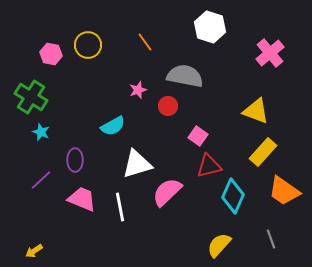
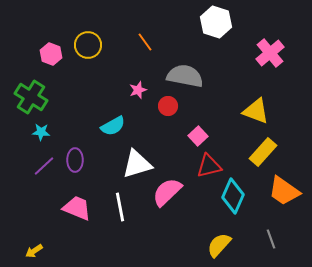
white hexagon: moved 6 px right, 5 px up
pink hexagon: rotated 10 degrees clockwise
cyan star: rotated 18 degrees counterclockwise
pink square: rotated 12 degrees clockwise
purple line: moved 3 px right, 14 px up
pink trapezoid: moved 5 px left, 9 px down
